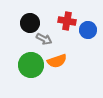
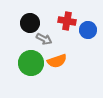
green circle: moved 2 px up
